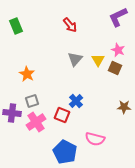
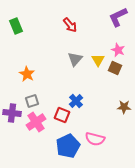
blue pentagon: moved 3 px right, 6 px up; rotated 20 degrees clockwise
